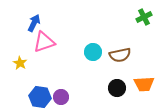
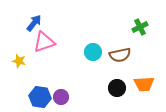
green cross: moved 4 px left, 10 px down
blue arrow: rotated 12 degrees clockwise
yellow star: moved 1 px left, 2 px up; rotated 16 degrees counterclockwise
